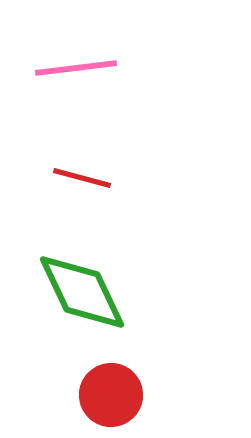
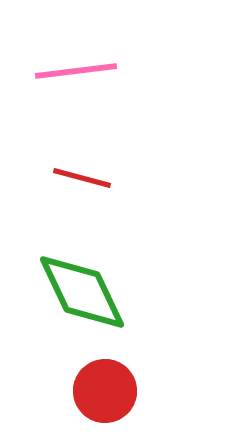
pink line: moved 3 px down
red circle: moved 6 px left, 4 px up
